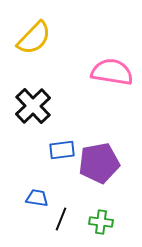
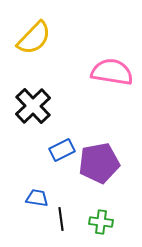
blue rectangle: rotated 20 degrees counterclockwise
black line: rotated 30 degrees counterclockwise
